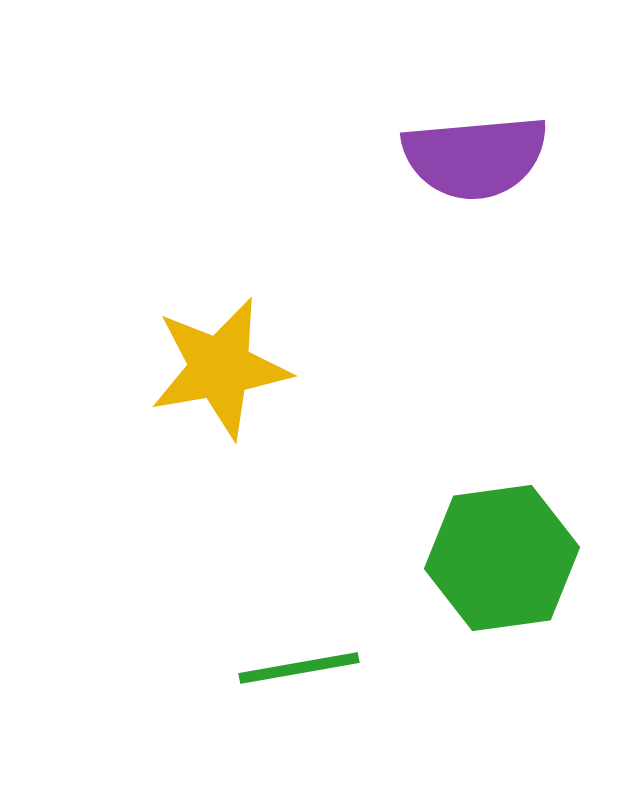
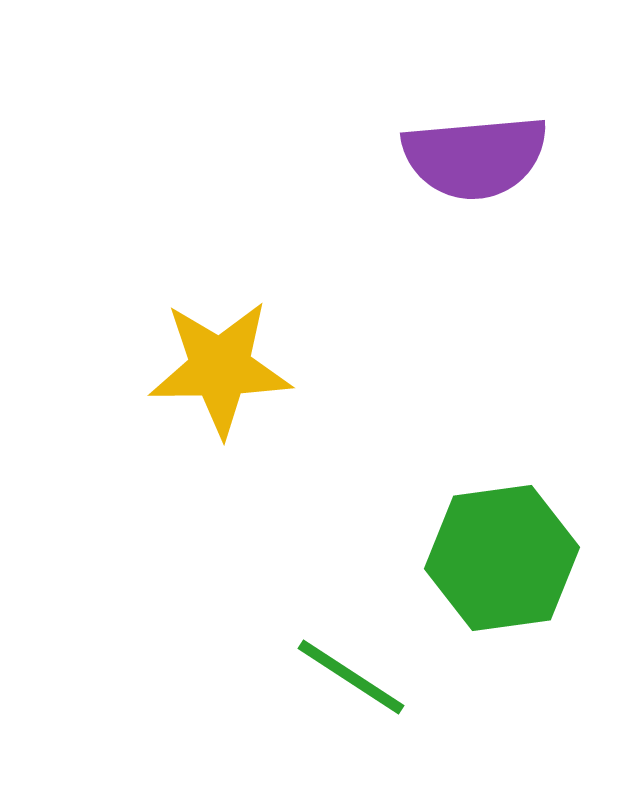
yellow star: rotated 9 degrees clockwise
green line: moved 52 px right, 9 px down; rotated 43 degrees clockwise
